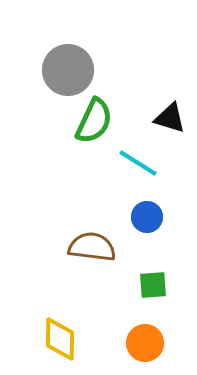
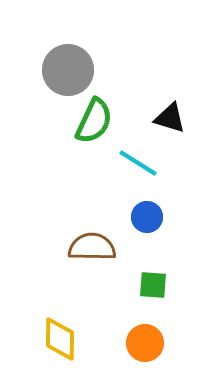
brown semicircle: rotated 6 degrees counterclockwise
green square: rotated 8 degrees clockwise
